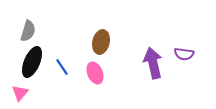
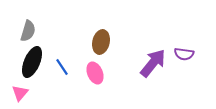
purple arrow: rotated 52 degrees clockwise
